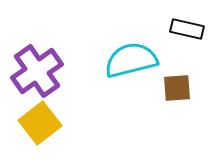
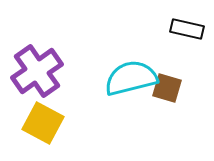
cyan semicircle: moved 18 px down
brown square: moved 10 px left; rotated 20 degrees clockwise
yellow square: moved 3 px right; rotated 24 degrees counterclockwise
